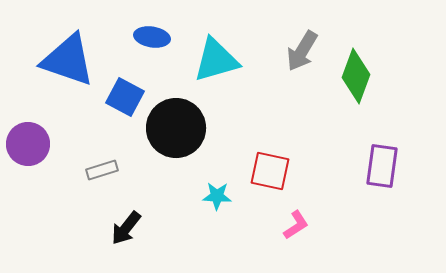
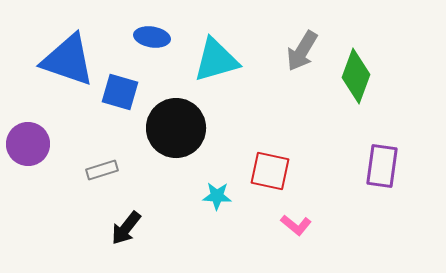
blue square: moved 5 px left, 5 px up; rotated 12 degrees counterclockwise
pink L-shape: rotated 72 degrees clockwise
